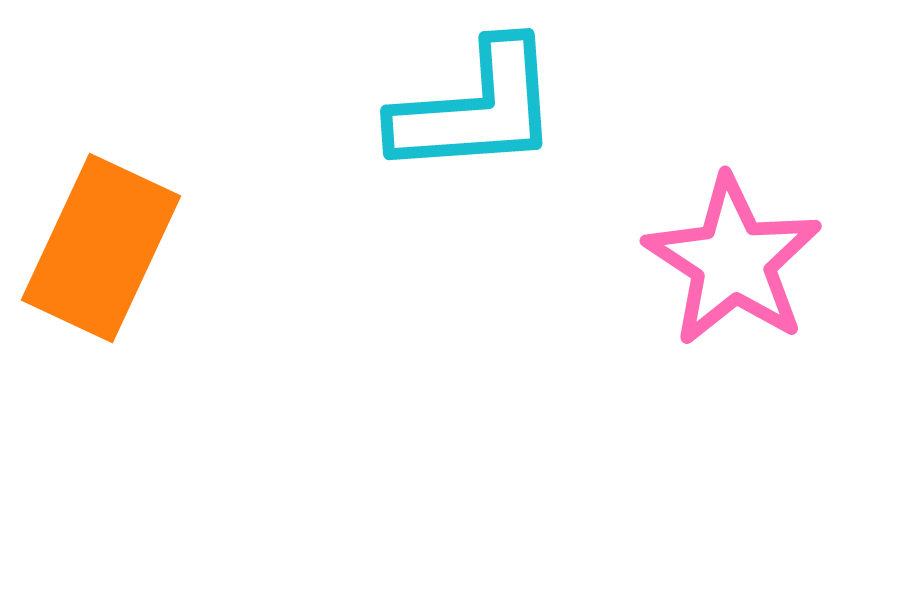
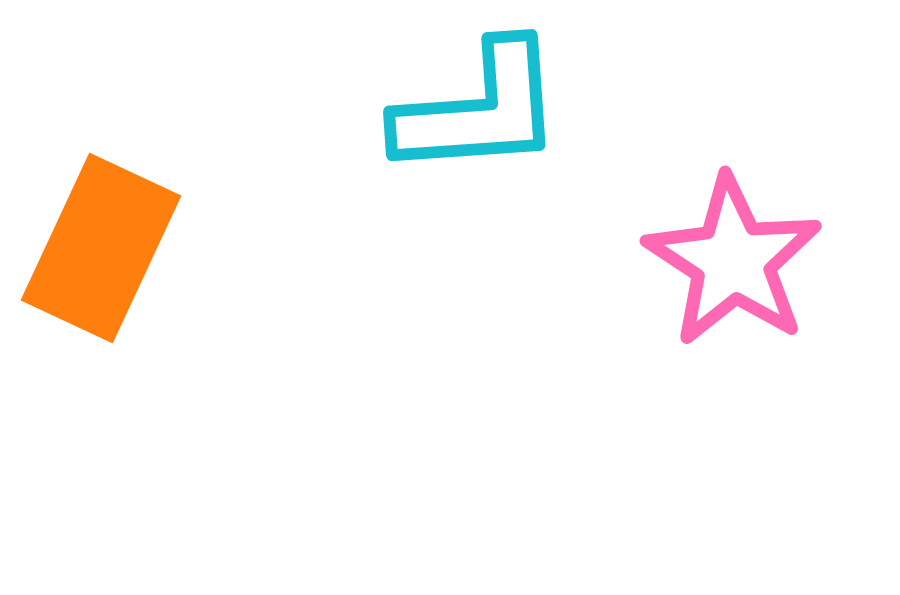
cyan L-shape: moved 3 px right, 1 px down
